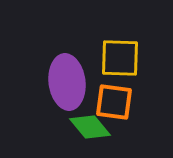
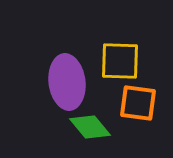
yellow square: moved 3 px down
orange square: moved 24 px right, 1 px down
